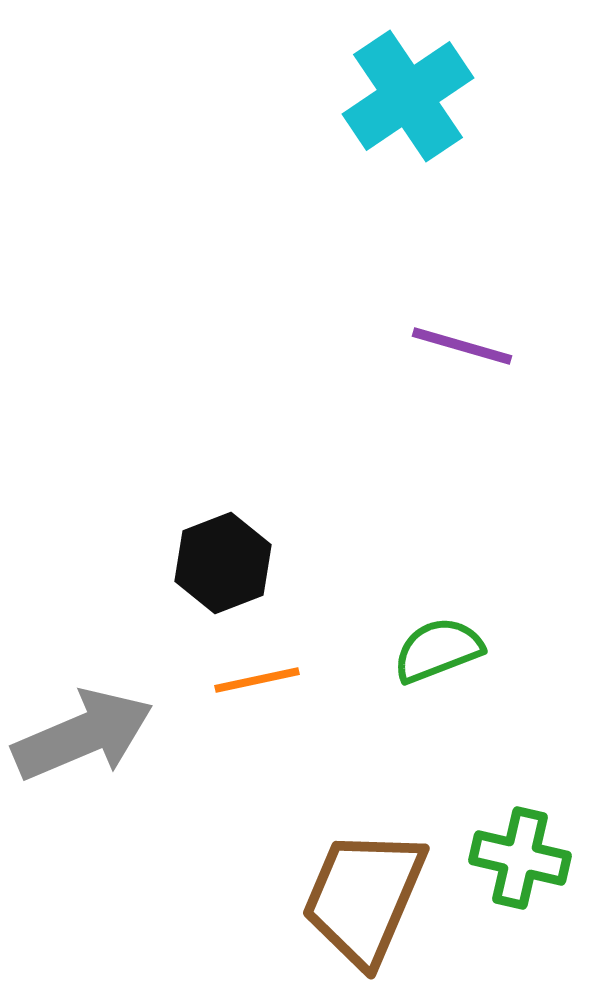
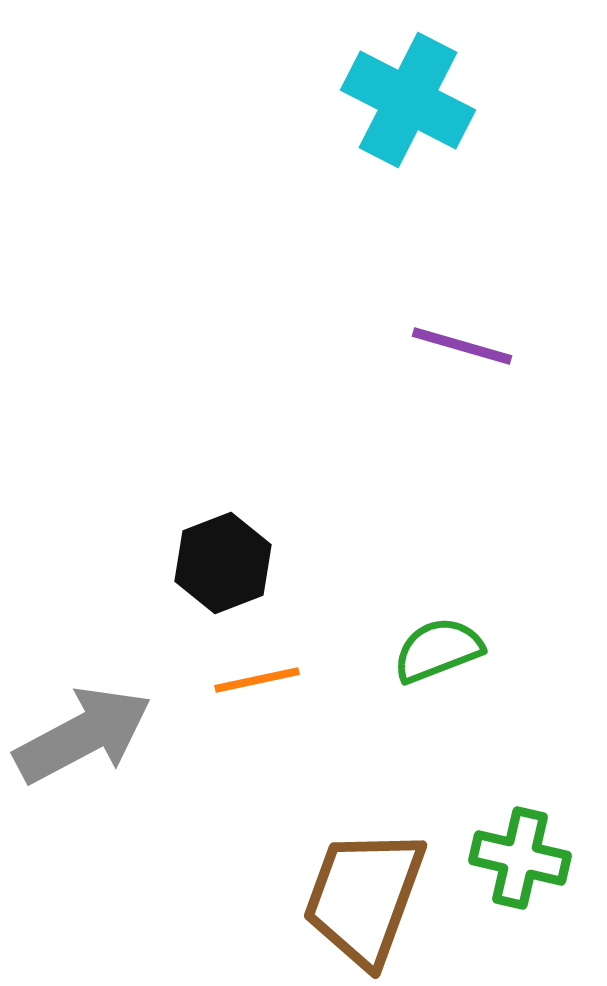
cyan cross: moved 4 px down; rotated 29 degrees counterclockwise
gray arrow: rotated 5 degrees counterclockwise
brown trapezoid: rotated 3 degrees counterclockwise
